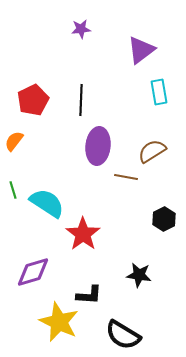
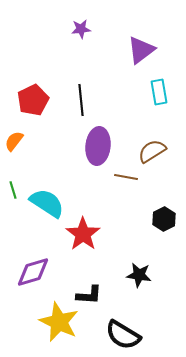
black line: rotated 8 degrees counterclockwise
